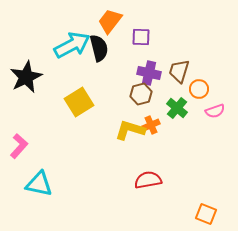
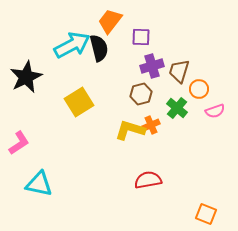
purple cross: moved 3 px right, 7 px up; rotated 30 degrees counterclockwise
pink L-shape: moved 3 px up; rotated 15 degrees clockwise
